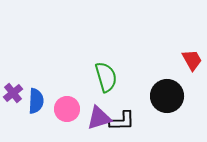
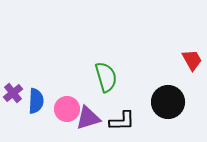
black circle: moved 1 px right, 6 px down
purple triangle: moved 11 px left
